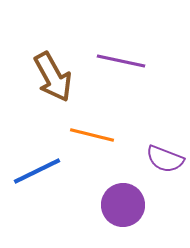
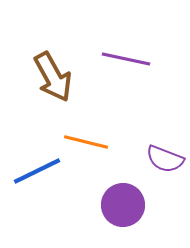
purple line: moved 5 px right, 2 px up
orange line: moved 6 px left, 7 px down
